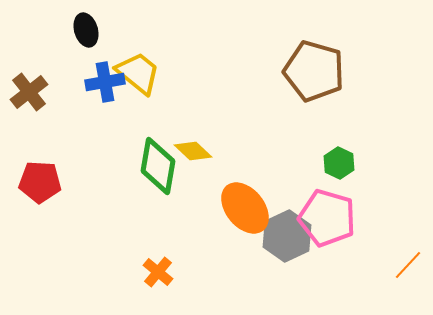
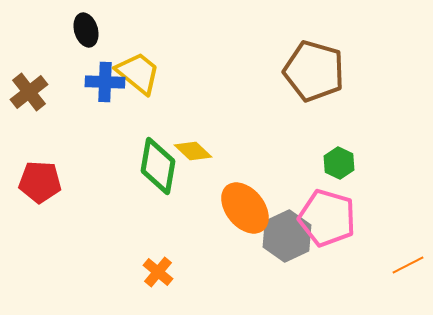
blue cross: rotated 12 degrees clockwise
orange line: rotated 20 degrees clockwise
